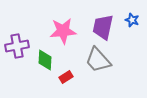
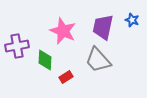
pink star: rotated 28 degrees clockwise
